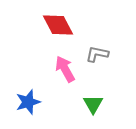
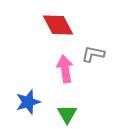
gray L-shape: moved 4 px left
pink arrow: rotated 20 degrees clockwise
green triangle: moved 26 px left, 10 px down
